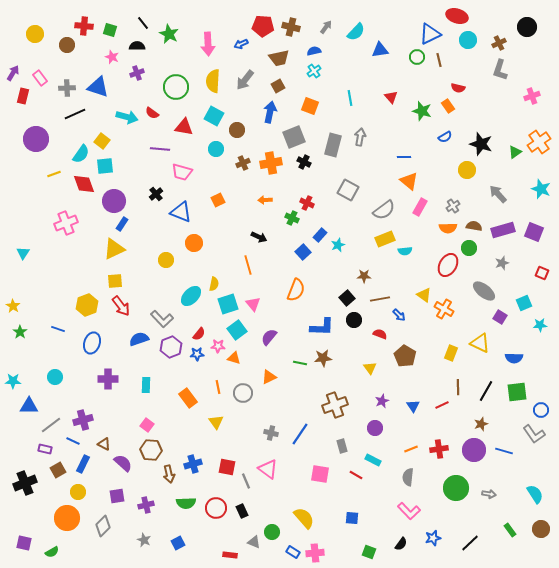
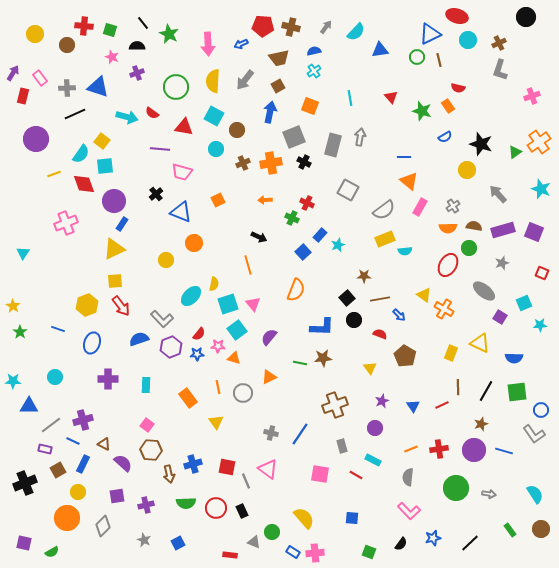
black circle at (527, 27): moved 1 px left, 10 px up
